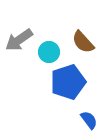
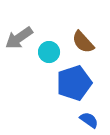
gray arrow: moved 2 px up
blue pentagon: moved 6 px right, 1 px down
blue semicircle: rotated 18 degrees counterclockwise
